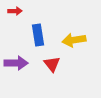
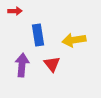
purple arrow: moved 6 px right, 2 px down; rotated 85 degrees counterclockwise
